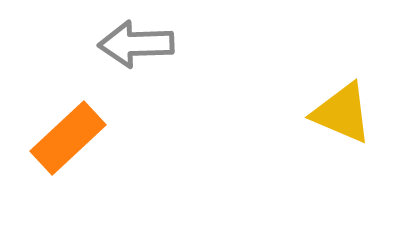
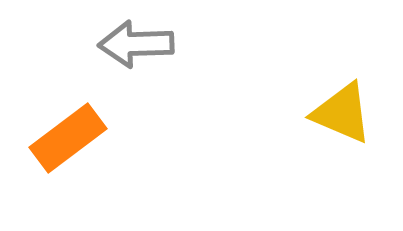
orange rectangle: rotated 6 degrees clockwise
